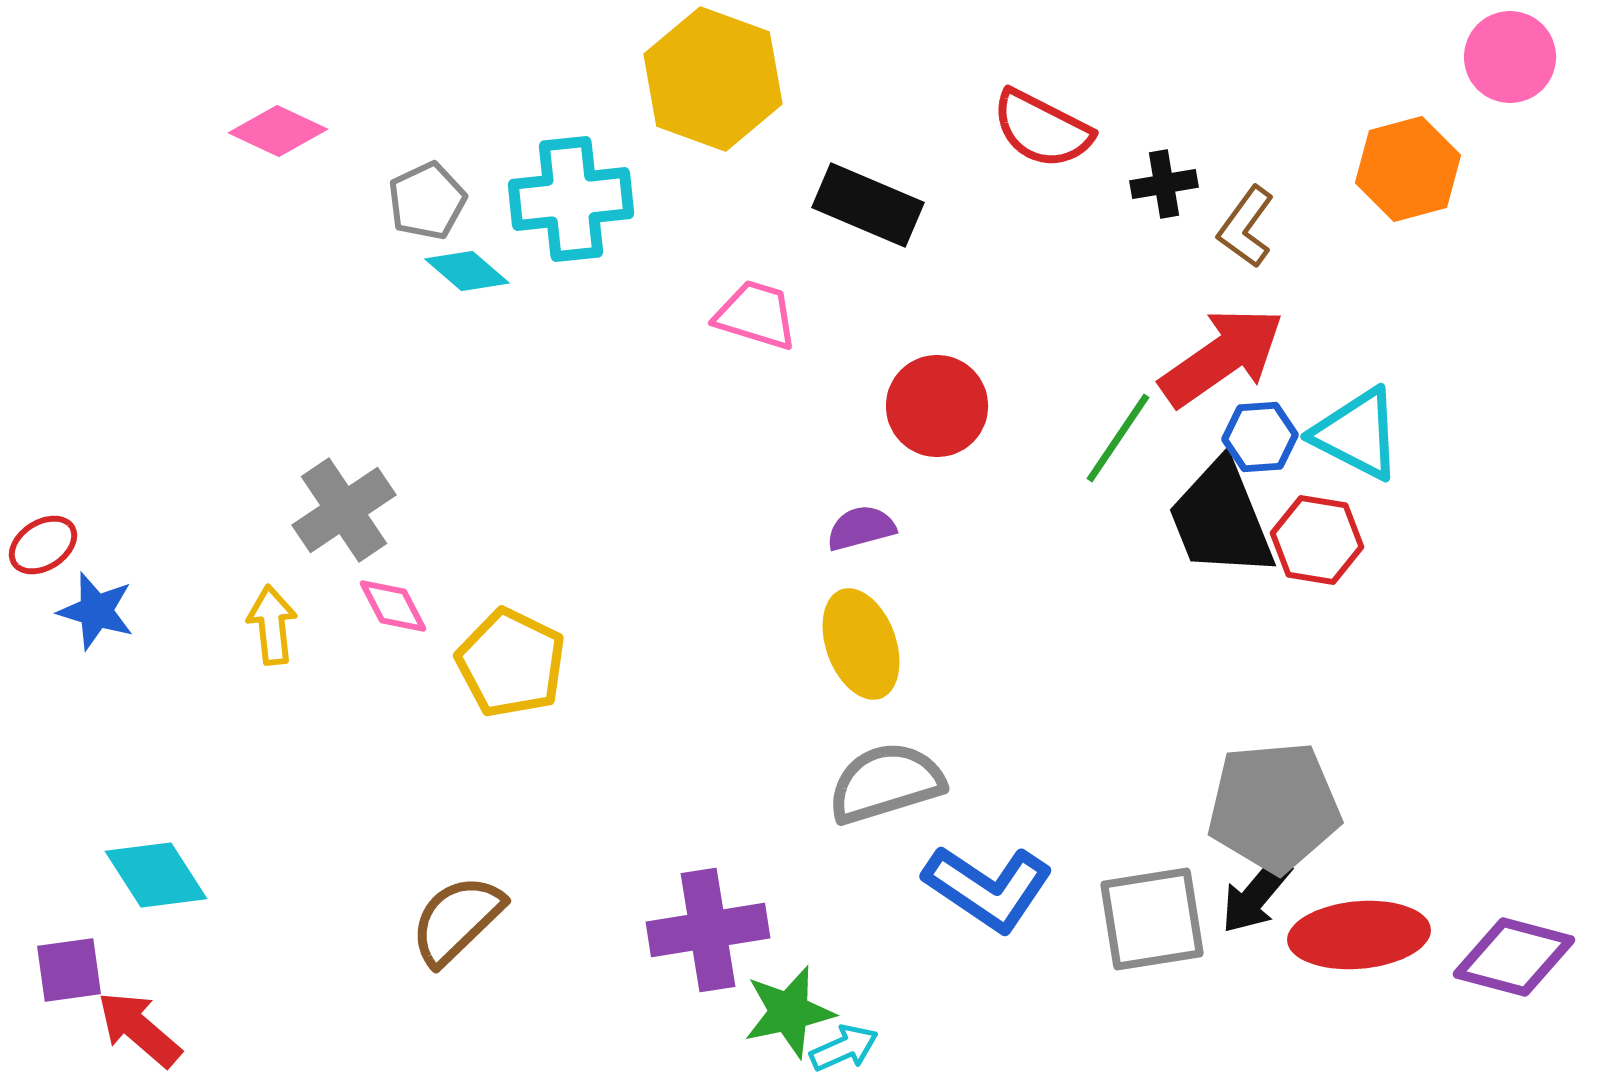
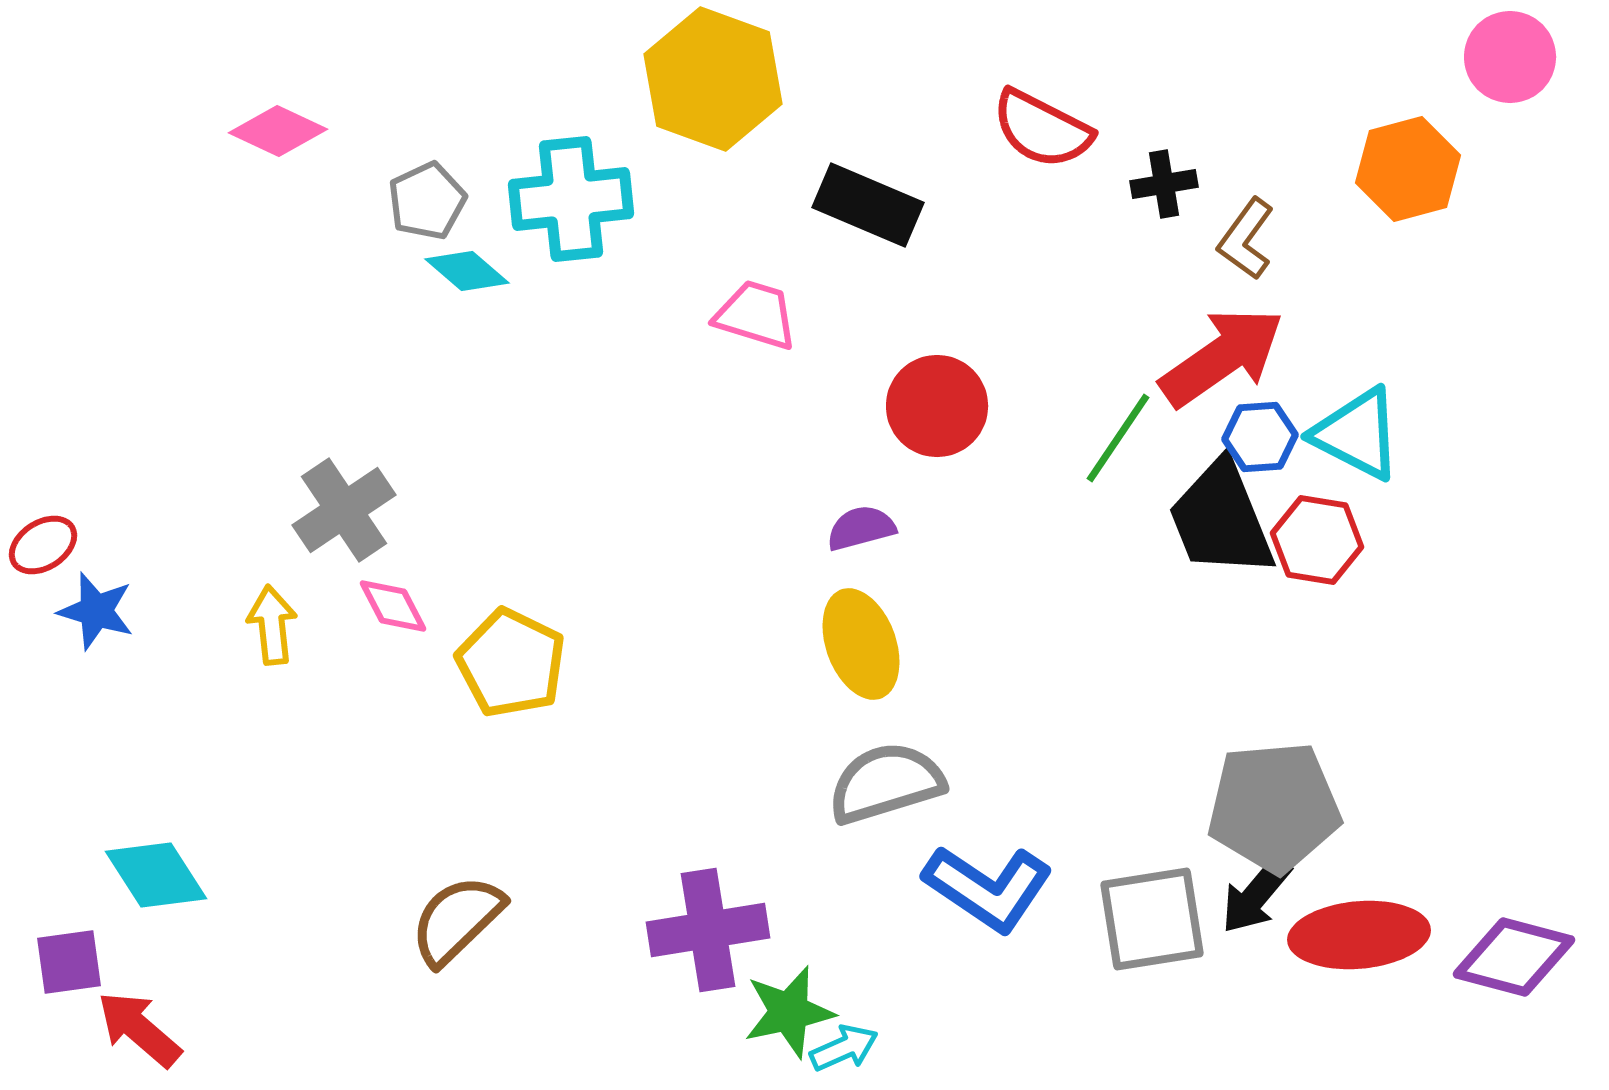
brown L-shape at (1246, 227): moved 12 px down
purple square at (69, 970): moved 8 px up
